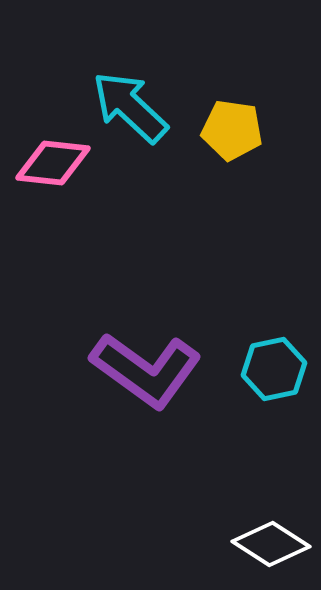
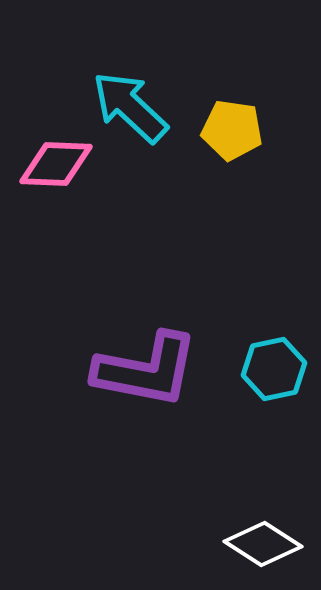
pink diamond: moved 3 px right, 1 px down; rotated 4 degrees counterclockwise
purple L-shape: rotated 25 degrees counterclockwise
white diamond: moved 8 px left
